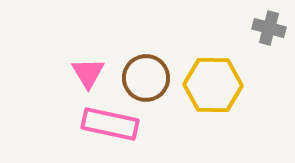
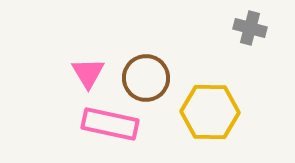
gray cross: moved 19 px left
yellow hexagon: moved 3 px left, 27 px down
